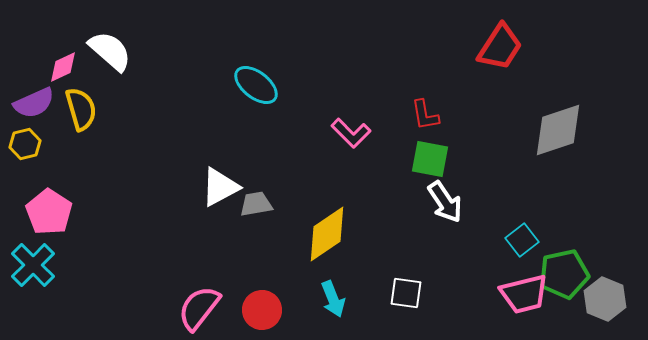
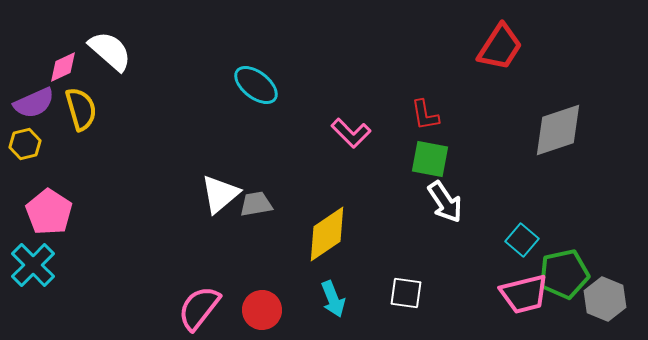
white triangle: moved 7 px down; rotated 12 degrees counterclockwise
cyan square: rotated 12 degrees counterclockwise
